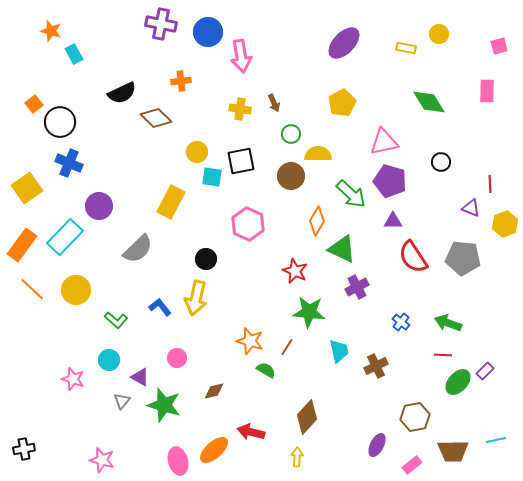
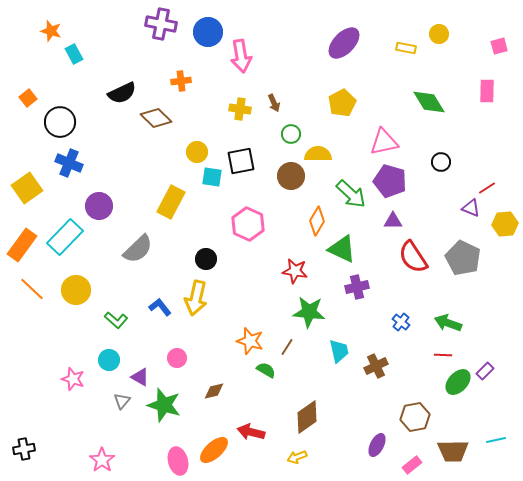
orange square at (34, 104): moved 6 px left, 6 px up
red line at (490, 184): moved 3 px left, 4 px down; rotated 60 degrees clockwise
yellow hexagon at (505, 224): rotated 15 degrees clockwise
gray pentagon at (463, 258): rotated 20 degrees clockwise
red star at (295, 271): rotated 15 degrees counterclockwise
purple cross at (357, 287): rotated 15 degrees clockwise
brown diamond at (307, 417): rotated 12 degrees clockwise
yellow arrow at (297, 457): rotated 114 degrees counterclockwise
pink star at (102, 460): rotated 20 degrees clockwise
